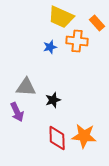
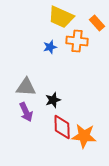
purple arrow: moved 9 px right
red diamond: moved 5 px right, 11 px up
